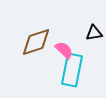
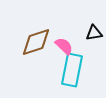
pink semicircle: moved 4 px up
